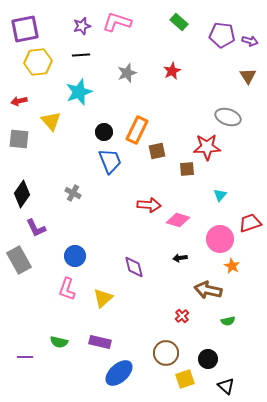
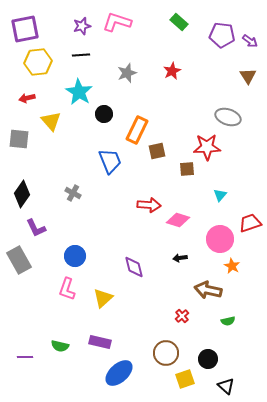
purple arrow at (250, 41): rotated 21 degrees clockwise
cyan star at (79, 92): rotated 20 degrees counterclockwise
red arrow at (19, 101): moved 8 px right, 3 px up
black circle at (104, 132): moved 18 px up
green semicircle at (59, 342): moved 1 px right, 4 px down
